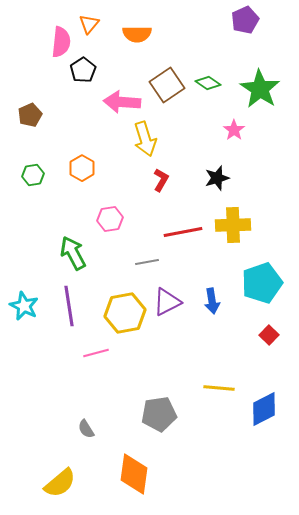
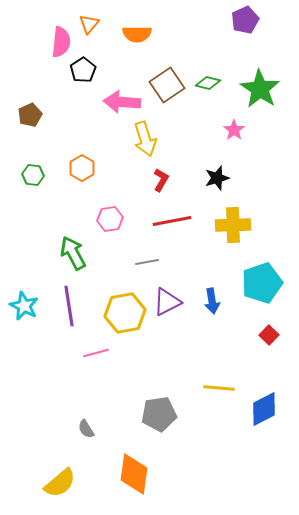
green diamond: rotated 20 degrees counterclockwise
green hexagon: rotated 15 degrees clockwise
red line: moved 11 px left, 11 px up
